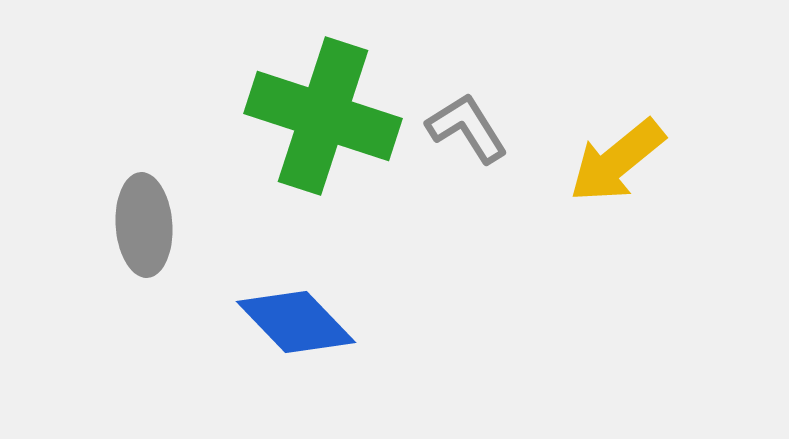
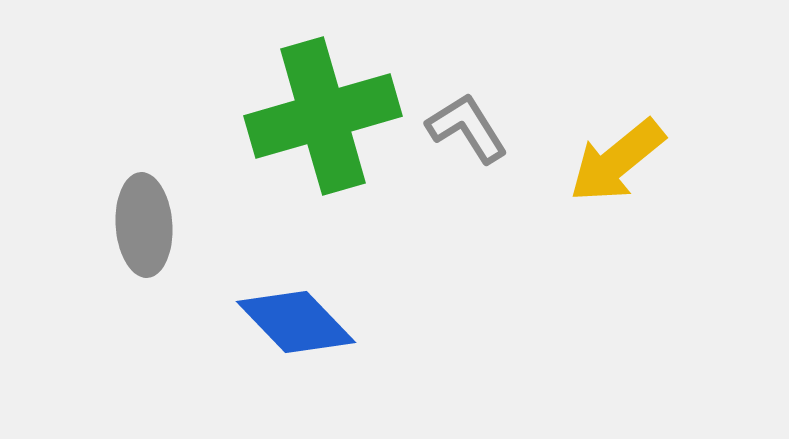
green cross: rotated 34 degrees counterclockwise
